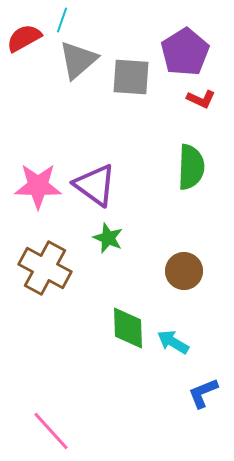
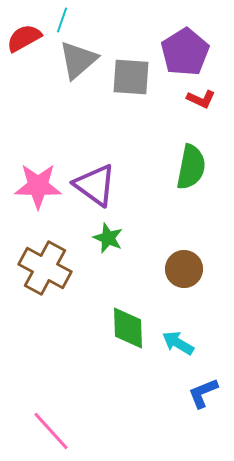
green semicircle: rotated 9 degrees clockwise
brown circle: moved 2 px up
cyan arrow: moved 5 px right, 1 px down
